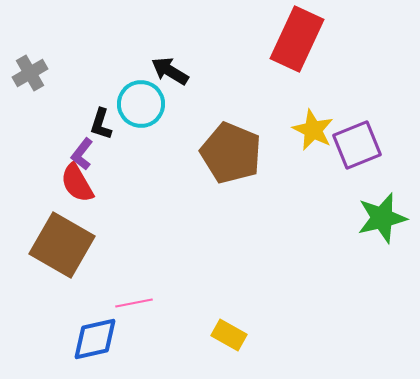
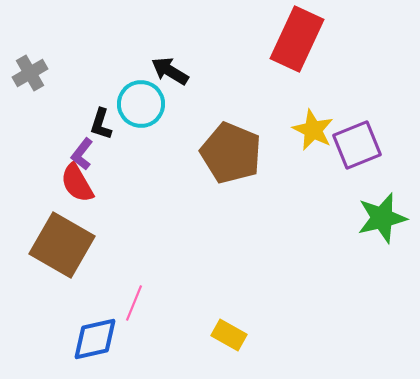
pink line: rotated 57 degrees counterclockwise
